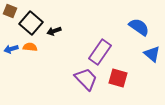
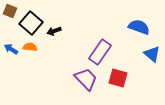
blue semicircle: rotated 15 degrees counterclockwise
blue arrow: rotated 48 degrees clockwise
